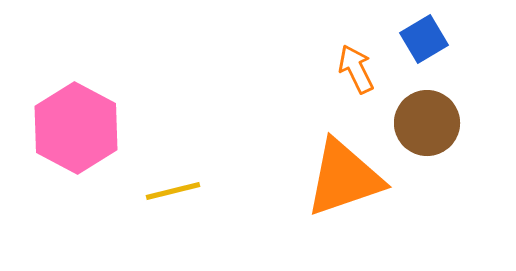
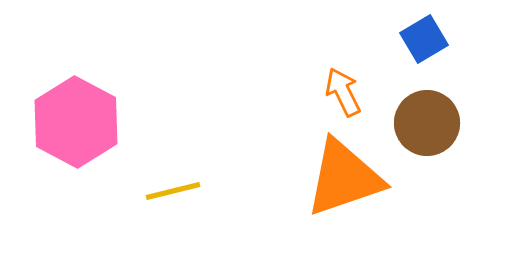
orange arrow: moved 13 px left, 23 px down
pink hexagon: moved 6 px up
